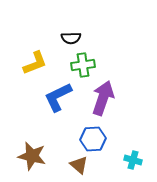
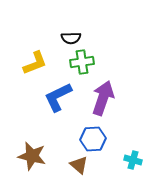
green cross: moved 1 px left, 3 px up
